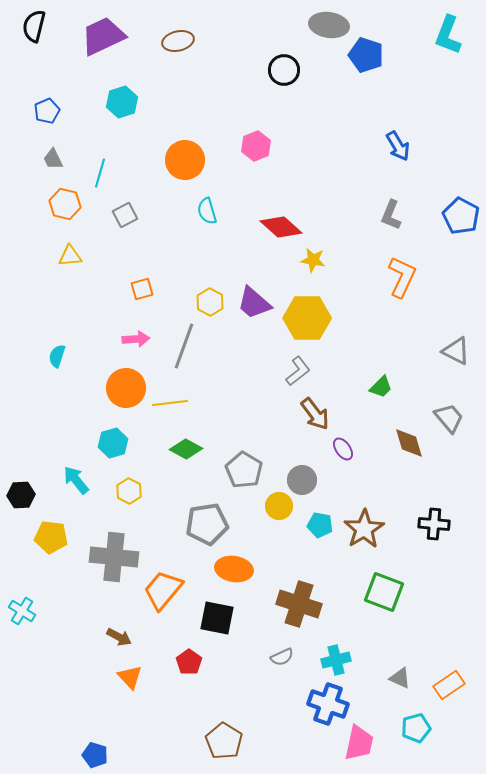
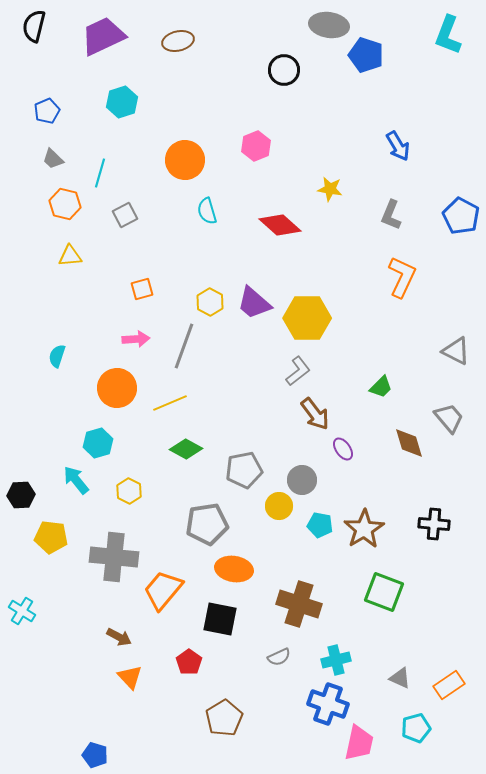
gray trapezoid at (53, 159): rotated 20 degrees counterclockwise
red diamond at (281, 227): moved 1 px left, 2 px up
yellow star at (313, 260): moved 17 px right, 71 px up
orange circle at (126, 388): moved 9 px left
yellow line at (170, 403): rotated 16 degrees counterclockwise
cyan hexagon at (113, 443): moved 15 px left
gray pentagon at (244, 470): rotated 30 degrees clockwise
black square at (217, 618): moved 3 px right, 1 px down
gray semicircle at (282, 657): moved 3 px left
brown pentagon at (224, 741): moved 23 px up; rotated 9 degrees clockwise
